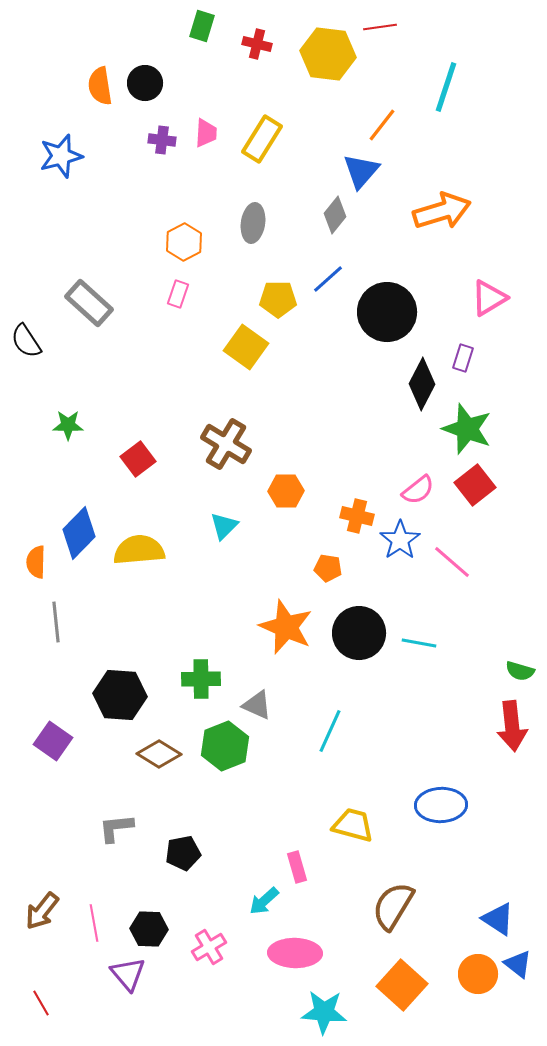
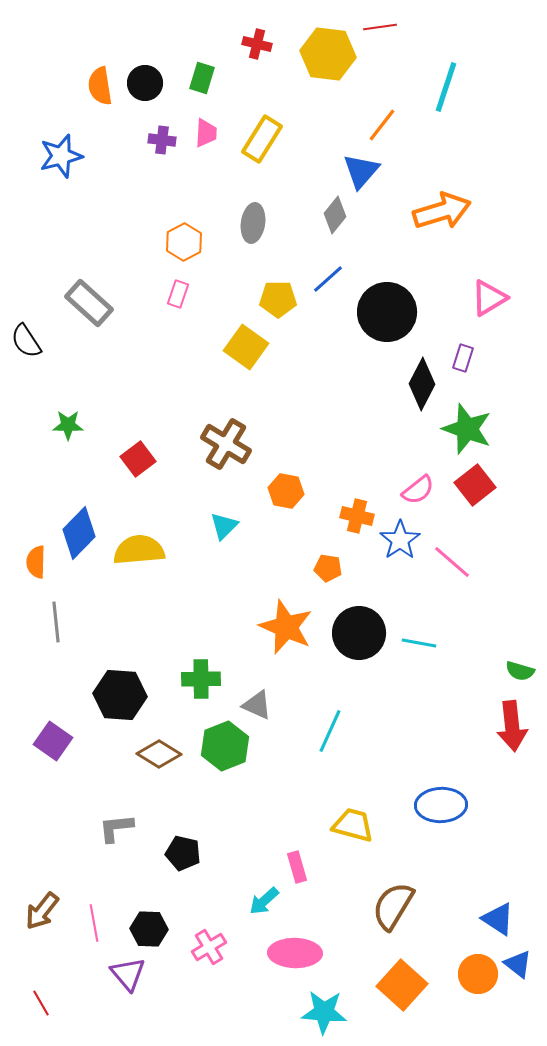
green rectangle at (202, 26): moved 52 px down
orange hexagon at (286, 491): rotated 12 degrees clockwise
black pentagon at (183, 853): rotated 24 degrees clockwise
